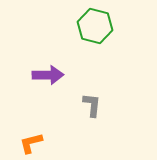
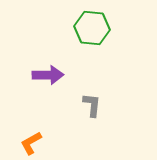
green hexagon: moved 3 px left, 2 px down; rotated 8 degrees counterclockwise
orange L-shape: rotated 15 degrees counterclockwise
